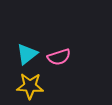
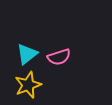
yellow star: moved 2 px left, 1 px up; rotated 24 degrees counterclockwise
